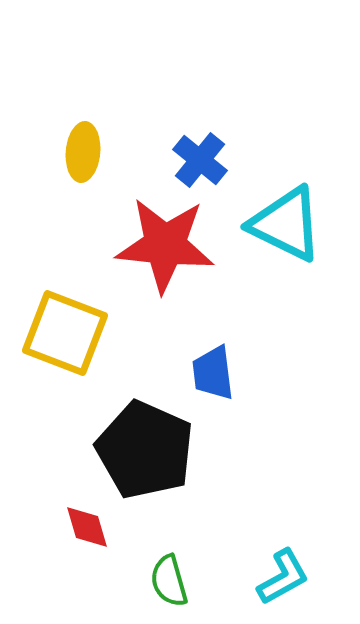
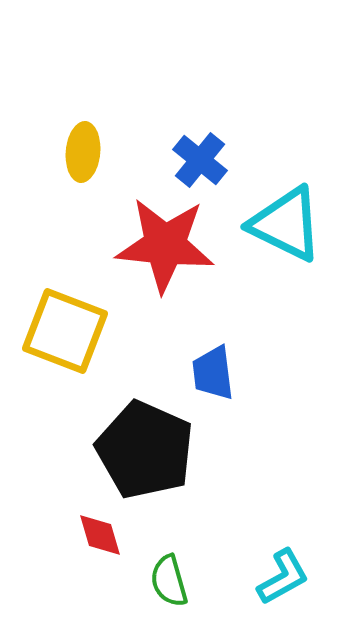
yellow square: moved 2 px up
red diamond: moved 13 px right, 8 px down
